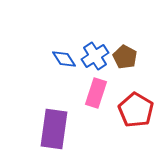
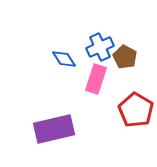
blue cross: moved 5 px right, 9 px up; rotated 8 degrees clockwise
pink rectangle: moved 14 px up
purple rectangle: rotated 69 degrees clockwise
